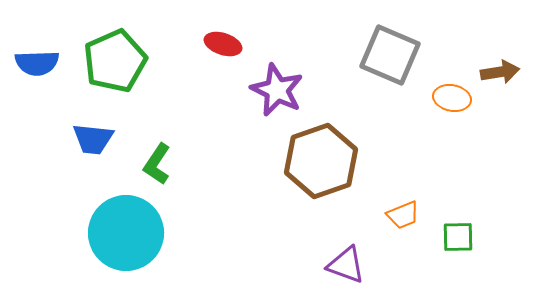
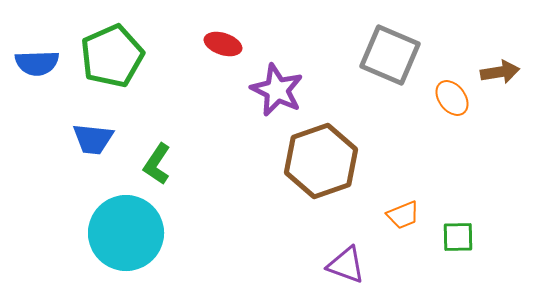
green pentagon: moved 3 px left, 5 px up
orange ellipse: rotated 42 degrees clockwise
